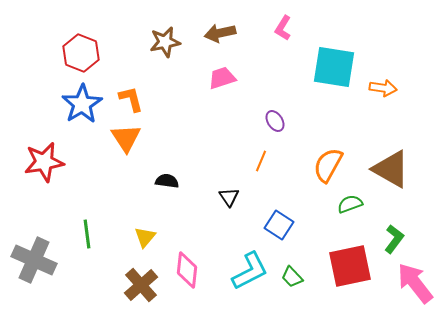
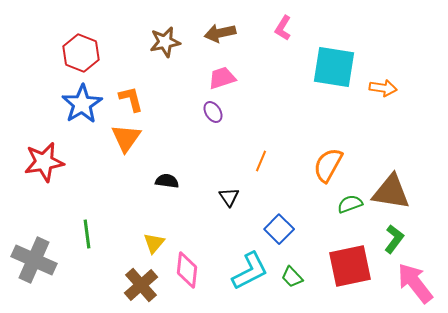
purple ellipse: moved 62 px left, 9 px up
orange triangle: rotated 8 degrees clockwise
brown triangle: moved 23 px down; rotated 21 degrees counterclockwise
blue square: moved 4 px down; rotated 12 degrees clockwise
yellow triangle: moved 9 px right, 6 px down
